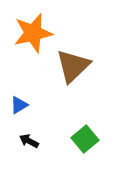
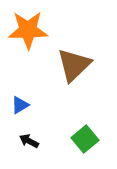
orange star: moved 5 px left, 3 px up; rotated 12 degrees clockwise
brown triangle: moved 1 px right, 1 px up
blue triangle: moved 1 px right
